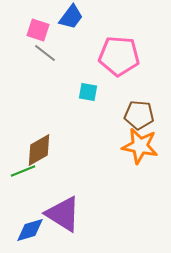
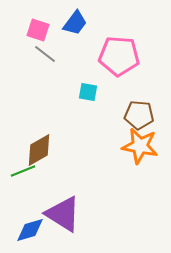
blue trapezoid: moved 4 px right, 6 px down
gray line: moved 1 px down
